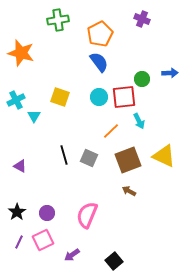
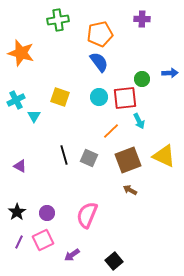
purple cross: rotated 21 degrees counterclockwise
orange pentagon: rotated 15 degrees clockwise
red square: moved 1 px right, 1 px down
brown arrow: moved 1 px right, 1 px up
